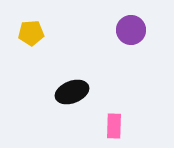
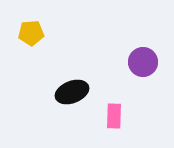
purple circle: moved 12 px right, 32 px down
pink rectangle: moved 10 px up
